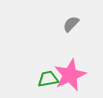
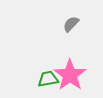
pink star: rotated 12 degrees counterclockwise
